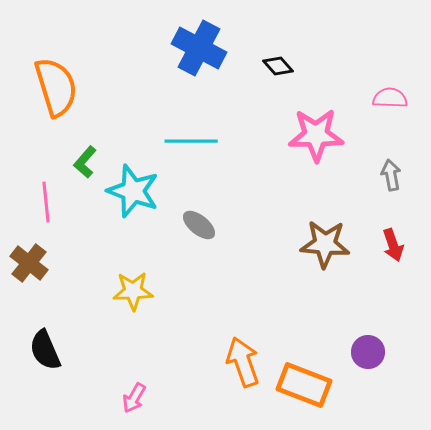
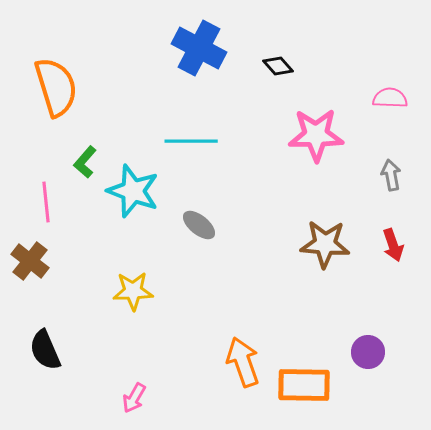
brown cross: moved 1 px right, 2 px up
orange rectangle: rotated 20 degrees counterclockwise
